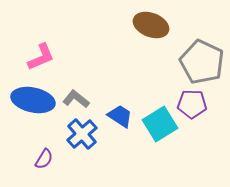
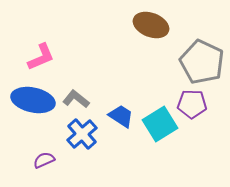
blue trapezoid: moved 1 px right
purple semicircle: moved 1 px down; rotated 145 degrees counterclockwise
